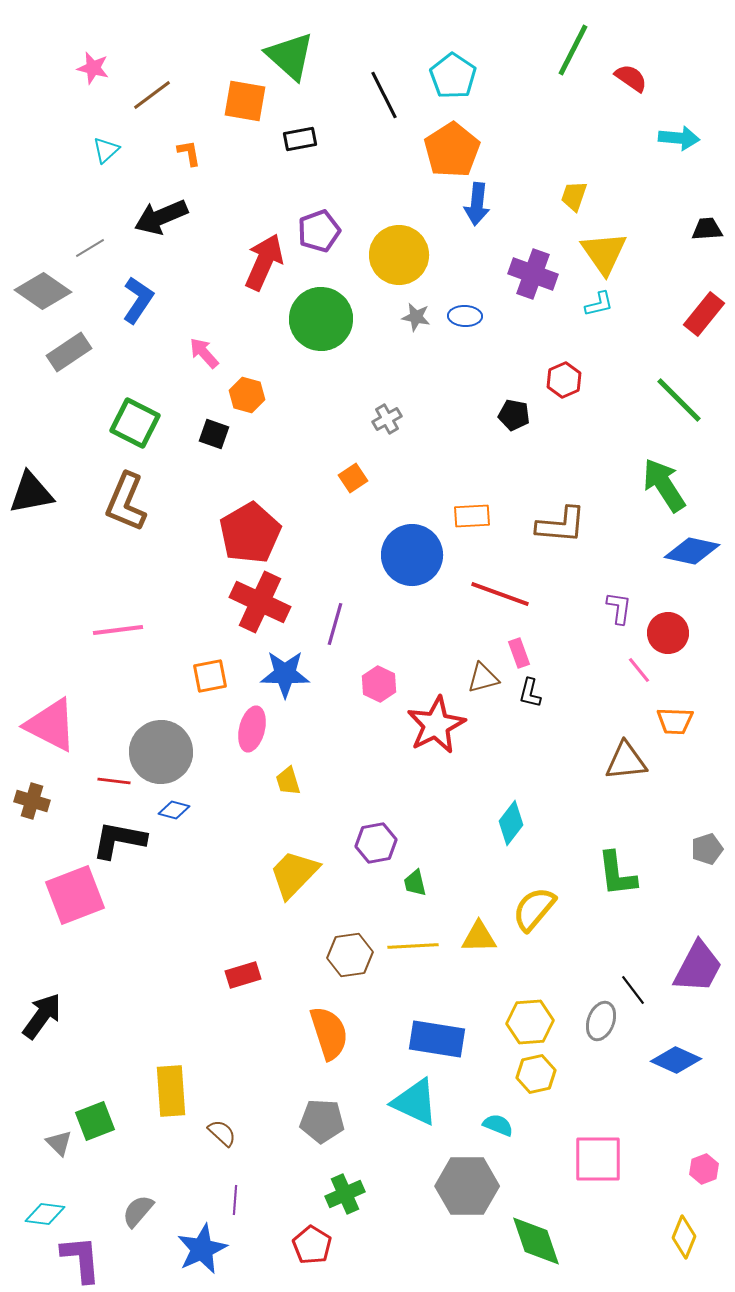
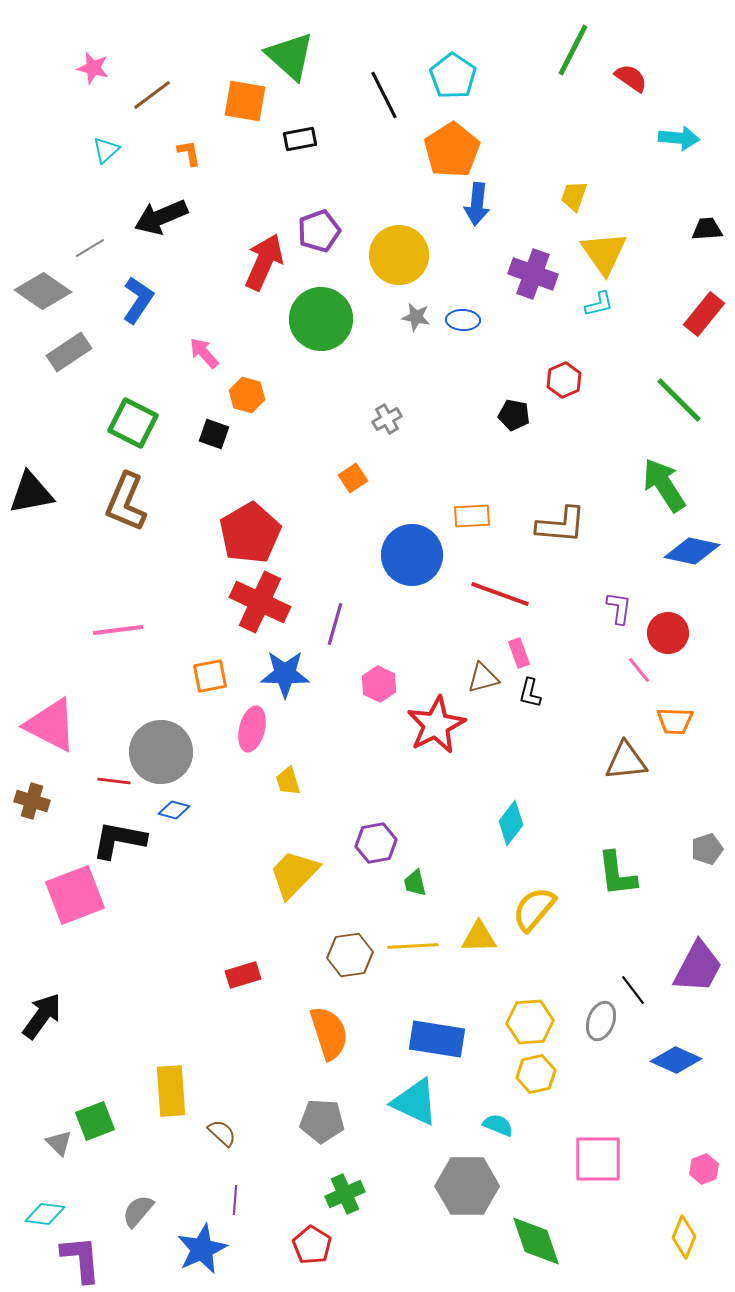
blue ellipse at (465, 316): moved 2 px left, 4 px down
green square at (135, 423): moved 2 px left
